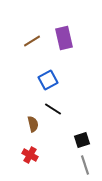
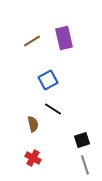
red cross: moved 3 px right, 3 px down
